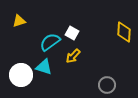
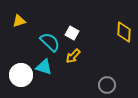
cyan semicircle: rotated 80 degrees clockwise
